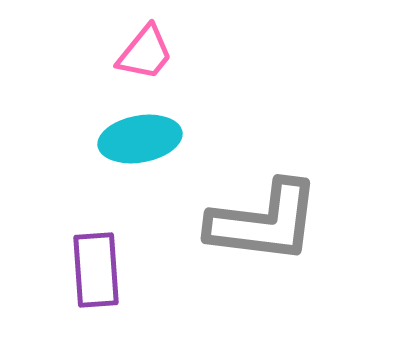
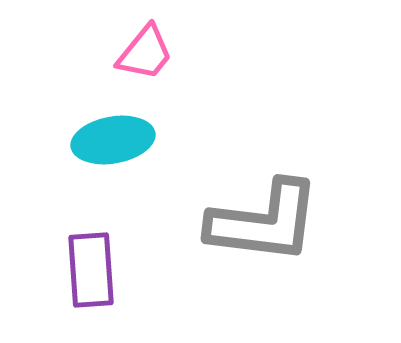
cyan ellipse: moved 27 px left, 1 px down
purple rectangle: moved 5 px left
